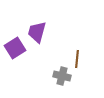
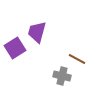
brown line: rotated 66 degrees counterclockwise
